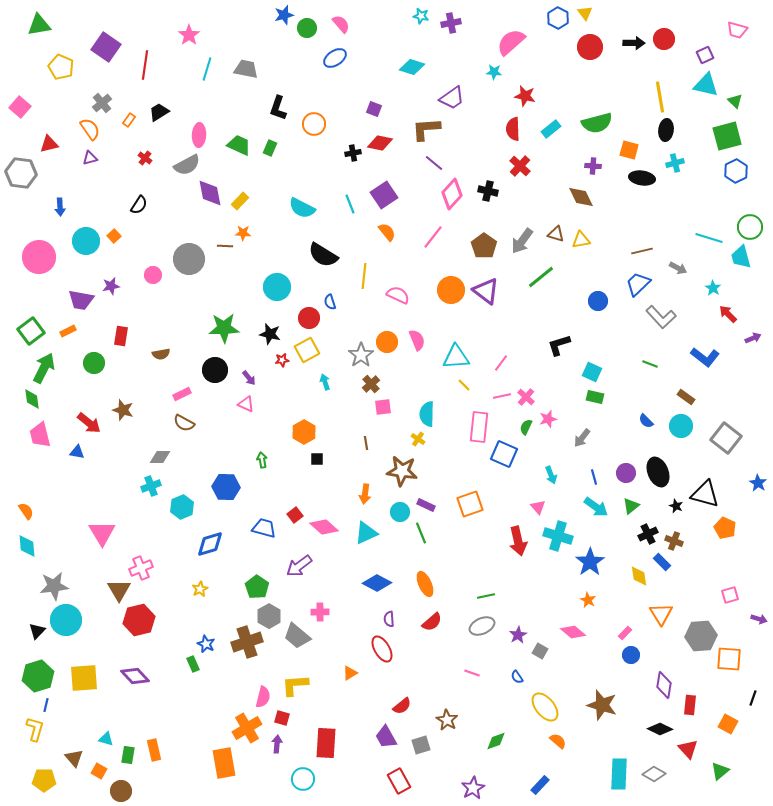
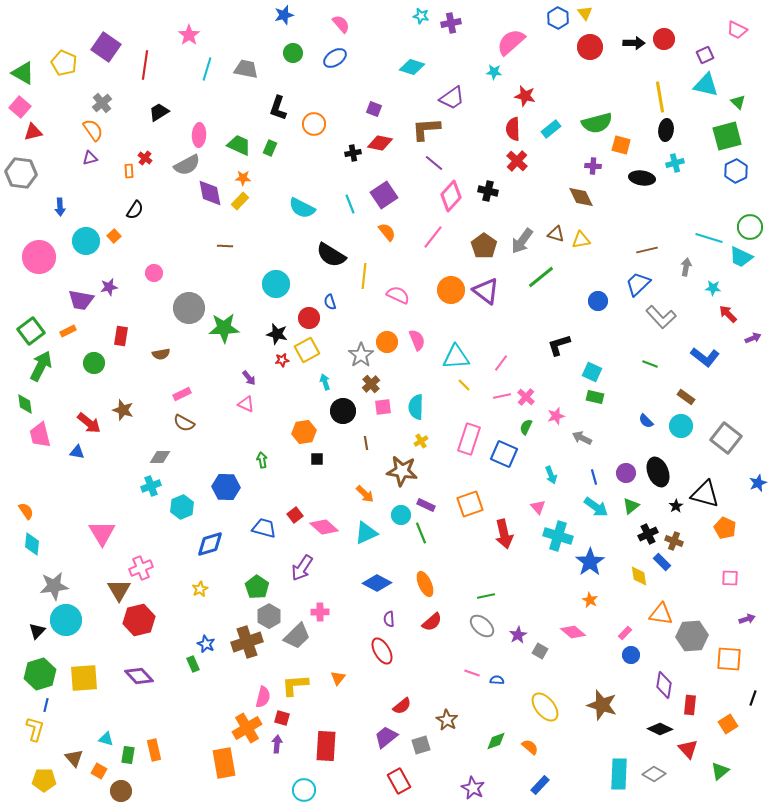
green triangle at (39, 25): moved 16 px left, 48 px down; rotated 40 degrees clockwise
green circle at (307, 28): moved 14 px left, 25 px down
pink trapezoid at (737, 30): rotated 10 degrees clockwise
yellow pentagon at (61, 67): moved 3 px right, 4 px up
green triangle at (735, 101): moved 3 px right, 1 px down
orange rectangle at (129, 120): moved 51 px down; rotated 40 degrees counterclockwise
orange semicircle at (90, 129): moved 3 px right, 1 px down
red triangle at (49, 144): moved 16 px left, 12 px up
orange square at (629, 150): moved 8 px left, 5 px up
red cross at (520, 166): moved 3 px left, 5 px up
pink diamond at (452, 194): moved 1 px left, 2 px down
black semicircle at (139, 205): moved 4 px left, 5 px down
orange star at (243, 233): moved 55 px up
brown line at (642, 251): moved 5 px right, 1 px up
black semicircle at (323, 255): moved 8 px right
cyan trapezoid at (741, 257): rotated 50 degrees counterclockwise
gray circle at (189, 259): moved 49 px down
gray arrow at (678, 268): moved 8 px right, 1 px up; rotated 108 degrees counterclockwise
pink circle at (153, 275): moved 1 px right, 2 px up
purple star at (111, 286): moved 2 px left, 1 px down
cyan circle at (277, 287): moved 1 px left, 3 px up
cyan star at (713, 288): rotated 28 degrees counterclockwise
black star at (270, 334): moved 7 px right
green arrow at (44, 368): moved 3 px left, 2 px up
black circle at (215, 370): moved 128 px right, 41 px down
green diamond at (32, 399): moved 7 px left, 5 px down
cyan semicircle at (427, 414): moved 11 px left, 7 px up
pink star at (548, 419): moved 8 px right, 3 px up
pink rectangle at (479, 427): moved 10 px left, 12 px down; rotated 12 degrees clockwise
orange hexagon at (304, 432): rotated 20 degrees clockwise
gray arrow at (582, 438): rotated 78 degrees clockwise
yellow cross at (418, 439): moved 3 px right, 2 px down; rotated 24 degrees clockwise
blue star at (758, 483): rotated 18 degrees clockwise
orange arrow at (365, 494): rotated 54 degrees counterclockwise
black star at (676, 506): rotated 16 degrees clockwise
cyan circle at (400, 512): moved 1 px right, 3 px down
red arrow at (518, 541): moved 14 px left, 7 px up
cyan diamond at (27, 546): moved 5 px right, 2 px up; rotated 10 degrees clockwise
purple arrow at (299, 566): moved 3 px right, 2 px down; rotated 20 degrees counterclockwise
pink square at (730, 595): moved 17 px up; rotated 18 degrees clockwise
orange star at (588, 600): moved 2 px right
orange triangle at (661, 614): rotated 50 degrees counterclockwise
purple arrow at (759, 619): moved 12 px left; rotated 35 degrees counterclockwise
gray ellipse at (482, 626): rotated 65 degrees clockwise
gray trapezoid at (297, 636): rotated 84 degrees counterclockwise
gray hexagon at (701, 636): moved 9 px left
red ellipse at (382, 649): moved 2 px down
orange triangle at (350, 673): moved 12 px left, 5 px down; rotated 21 degrees counterclockwise
green hexagon at (38, 676): moved 2 px right, 2 px up
purple diamond at (135, 676): moved 4 px right
blue semicircle at (517, 677): moved 20 px left, 3 px down; rotated 128 degrees clockwise
orange square at (728, 724): rotated 30 degrees clockwise
purple trapezoid at (386, 737): rotated 80 degrees clockwise
orange semicircle at (558, 741): moved 28 px left, 6 px down
red rectangle at (326, 743): moved 3 px down
cyan circle at (303, 779): moved 1 px right, 11 px down
purple star at (473, 788): rotated 15 degrees counterclockwise
